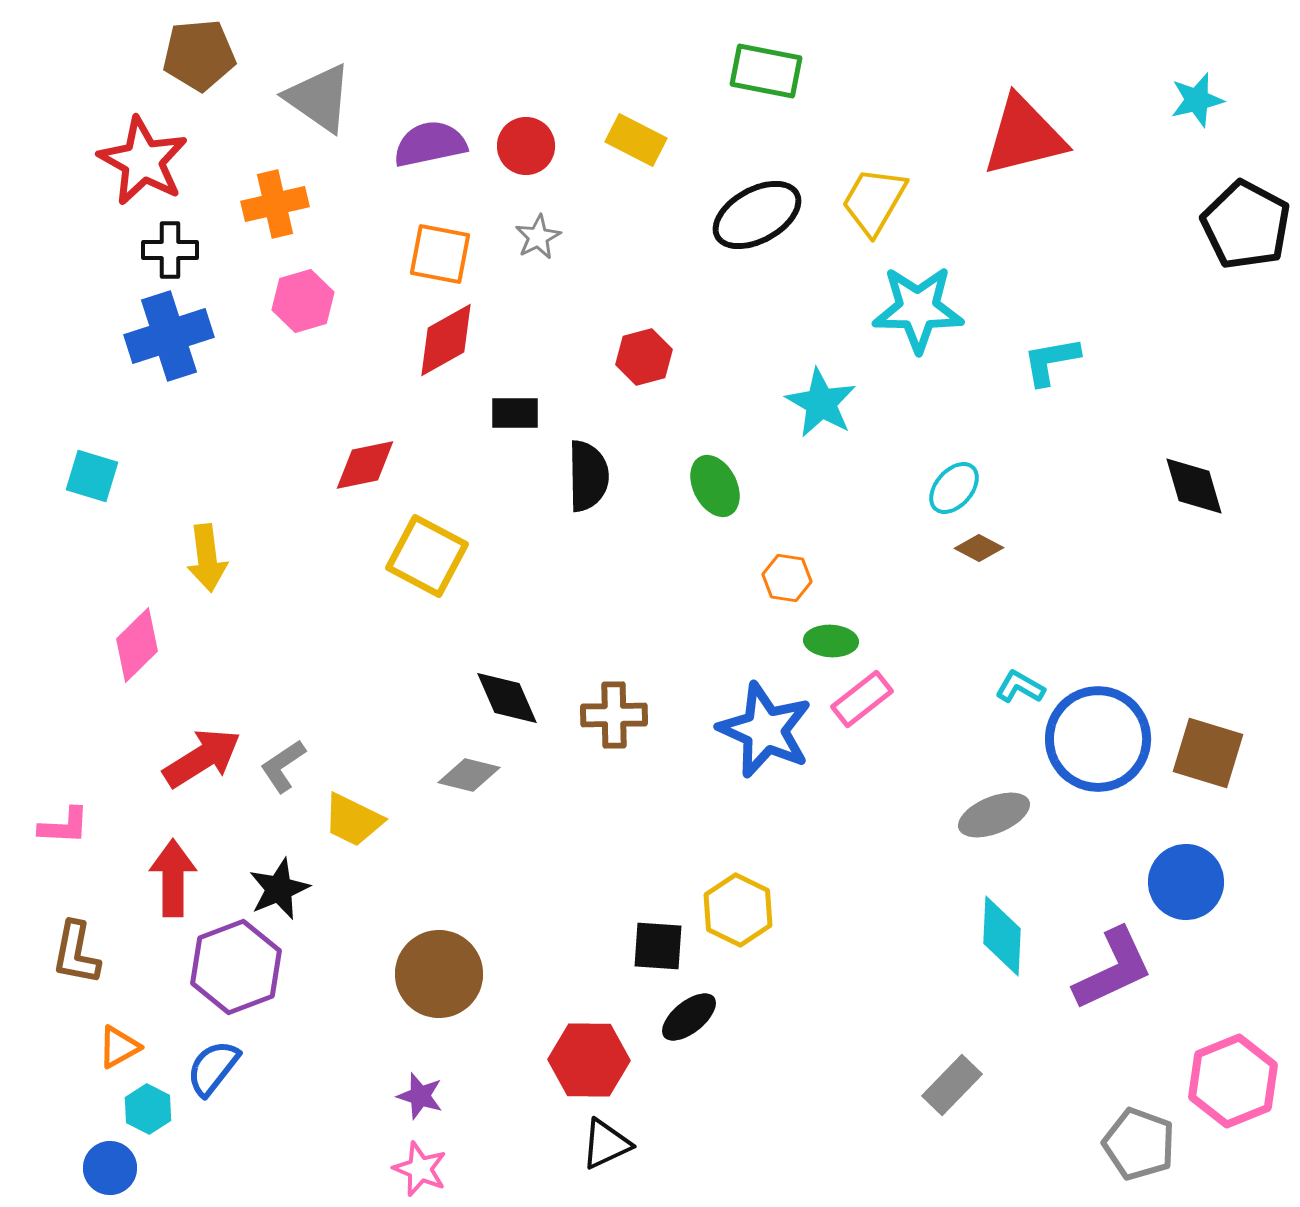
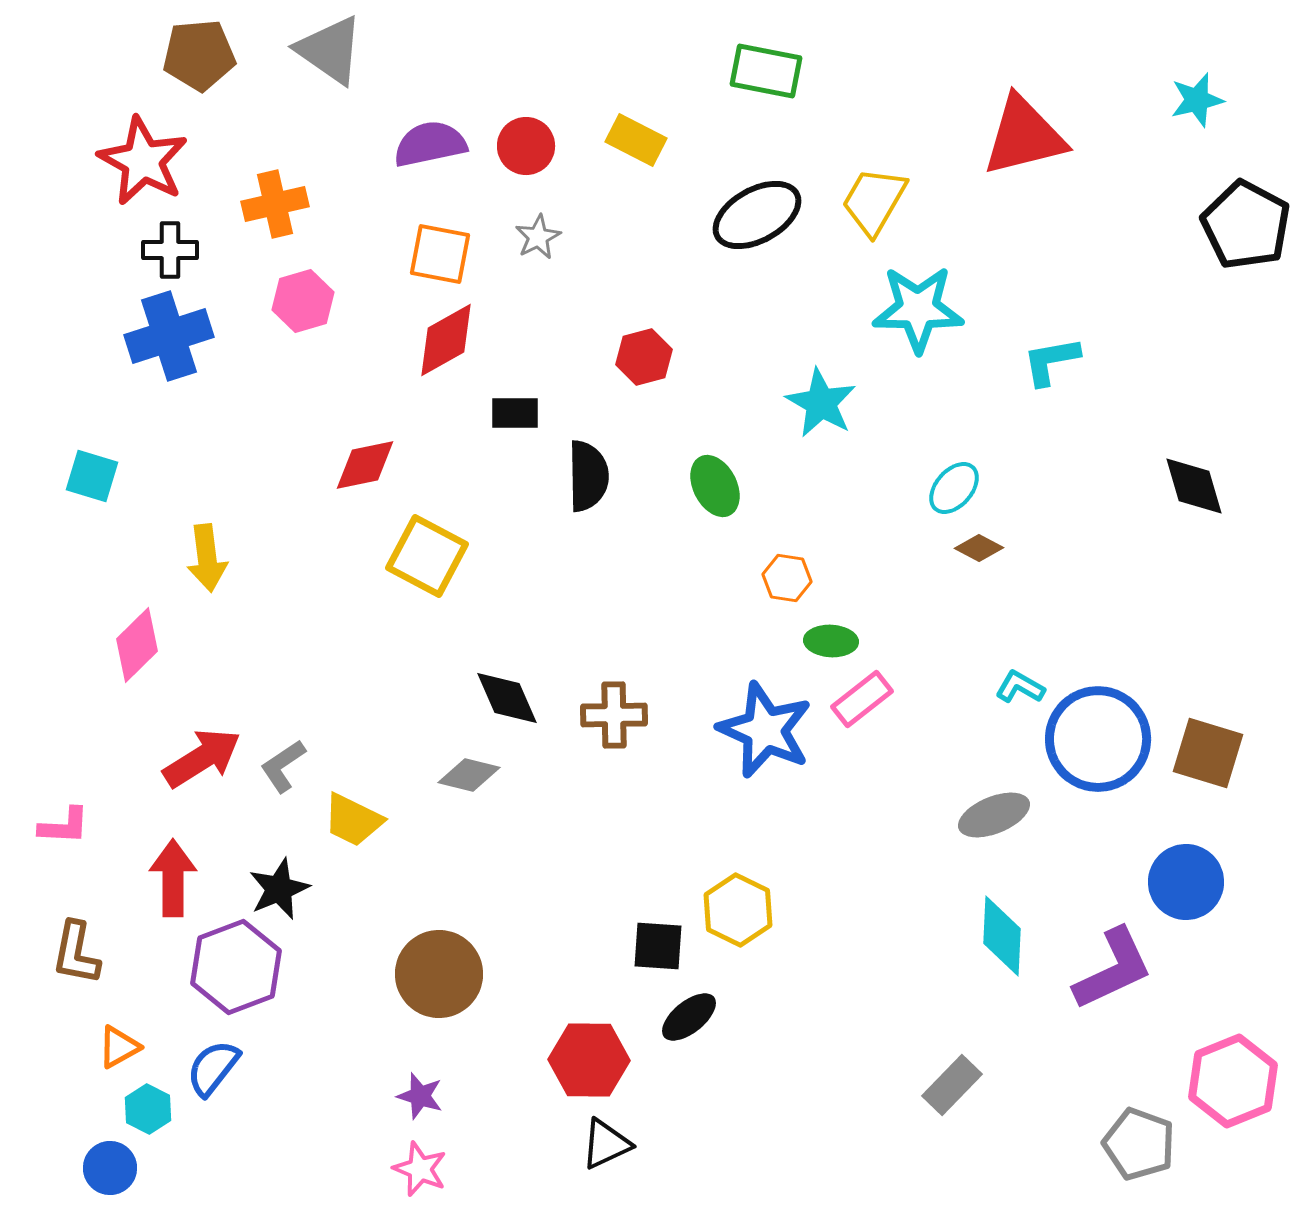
gray triangle at (319, 98): moved 11 px right, 48 px up
